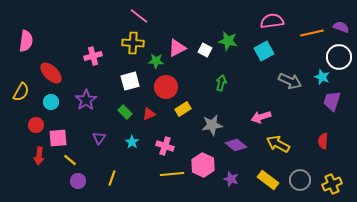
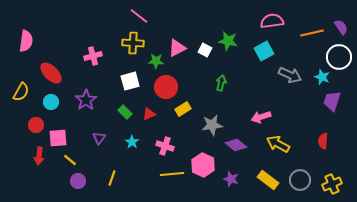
purple semicircle at (341, 27): rotated 35 degrees clockwise
gray arrow at (290, 81): moved 6 px up
